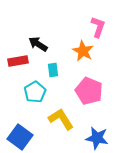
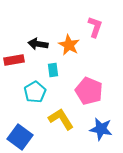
pink L-shape: moved 3 px left
black arrow: rotated 24 degrees counterclockwise
orange star: moved 14 px left, 6 px up
red rectangle: moved 4 px left, 1 px up
blue star: moved 4 px right, 9 px up
